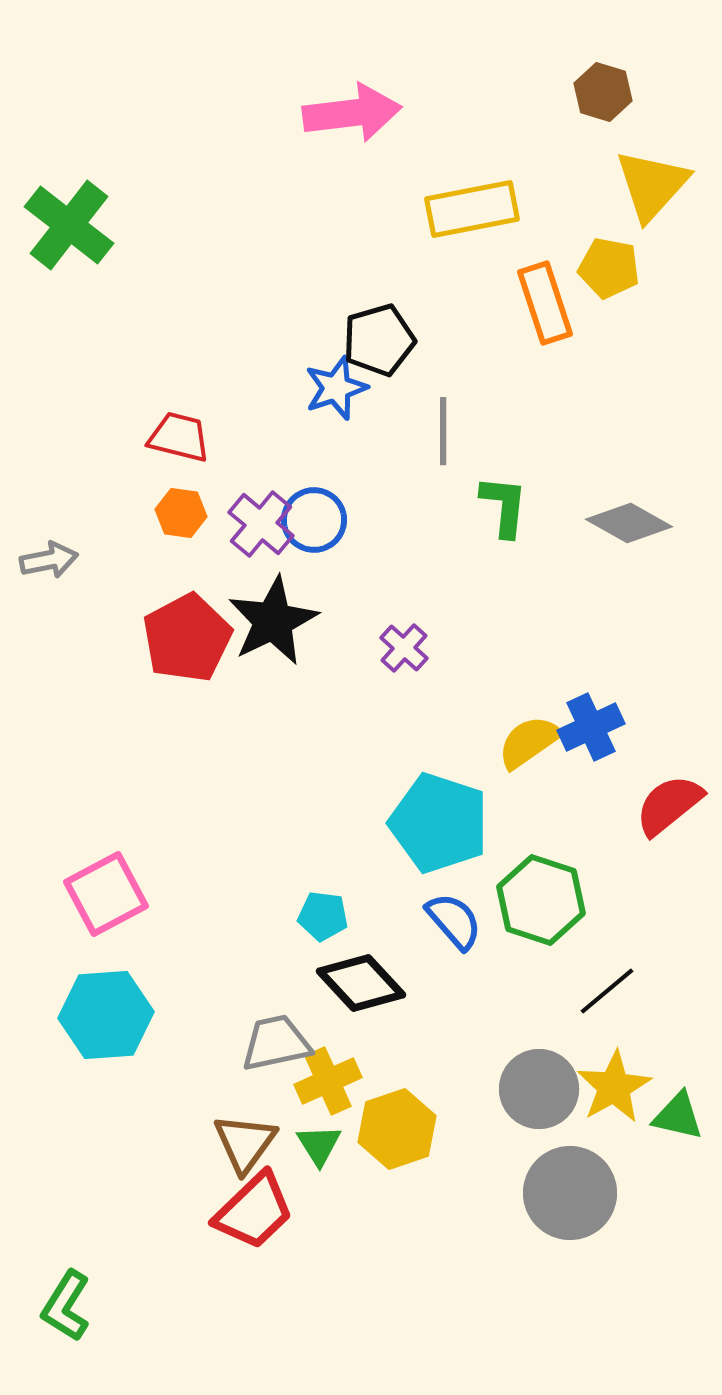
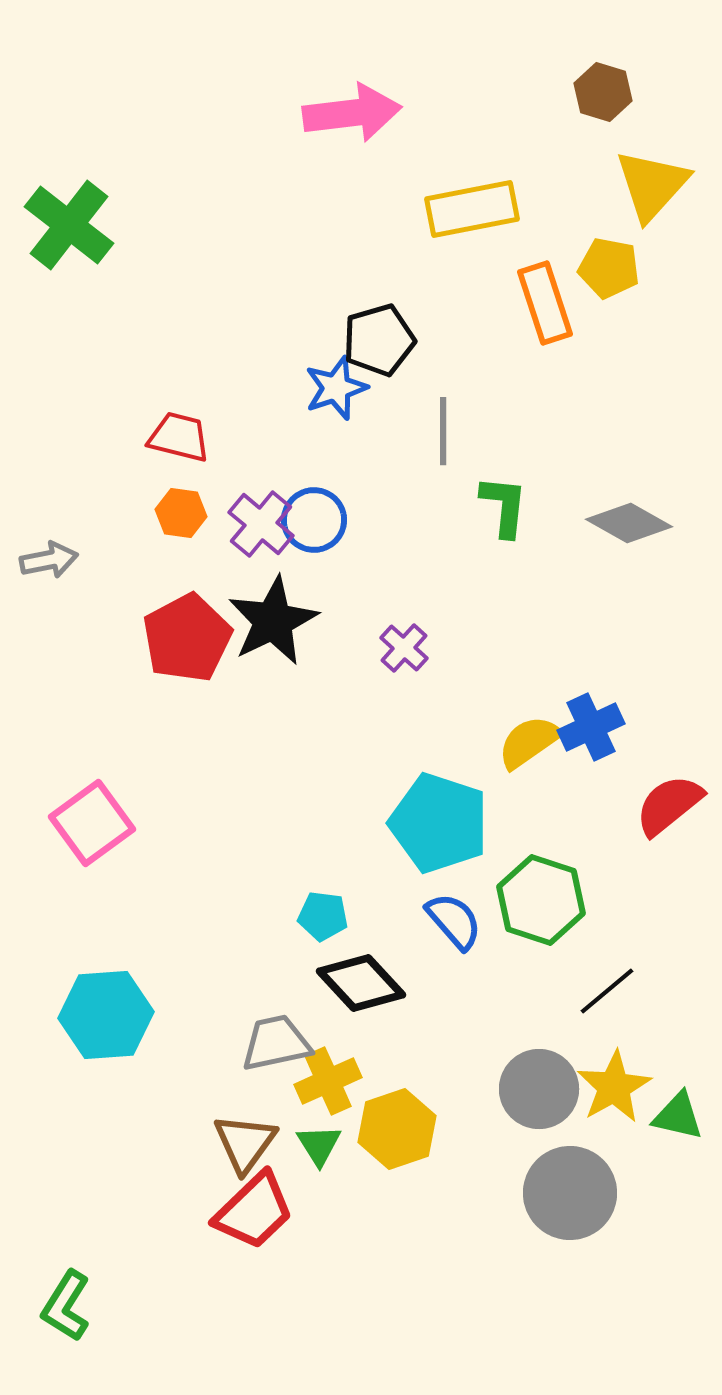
pink square at (106, 894): moved 14 px left, 71 px up; rotated 8 degrees counterclockwise
